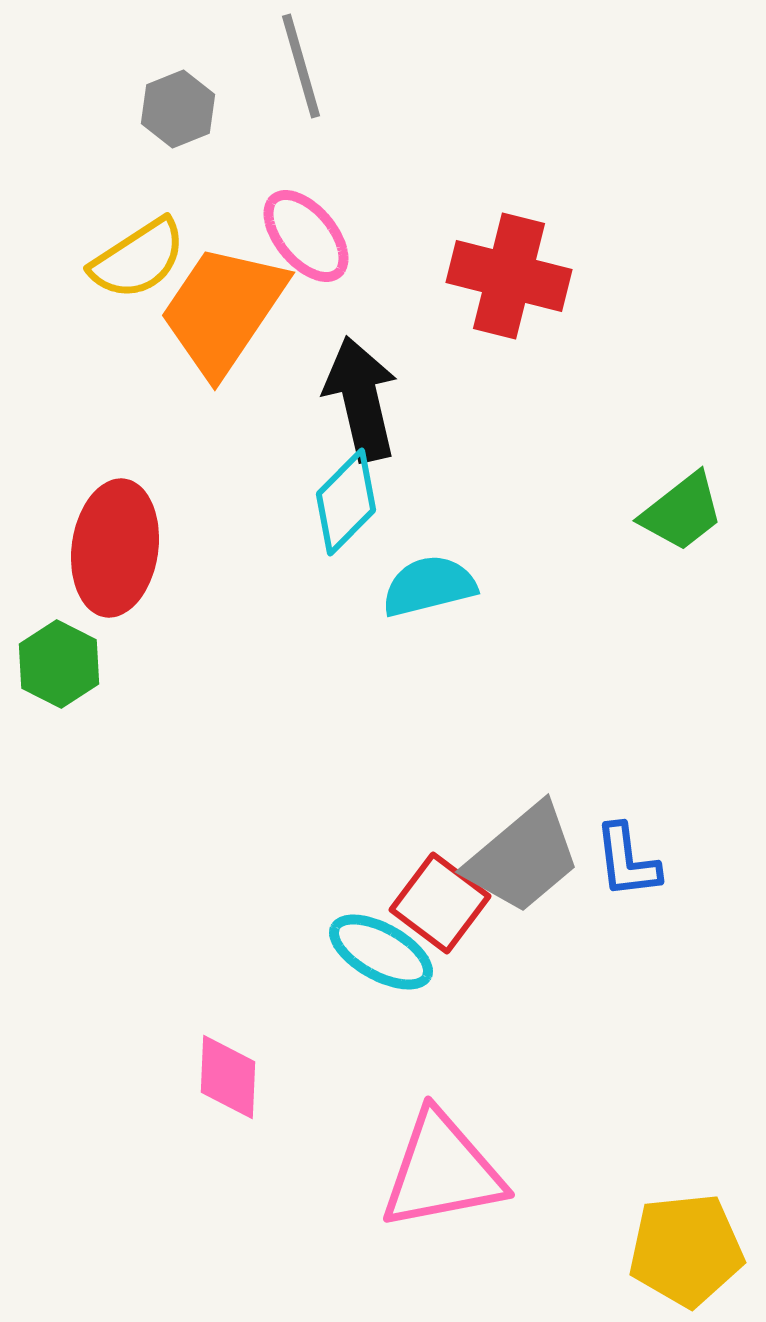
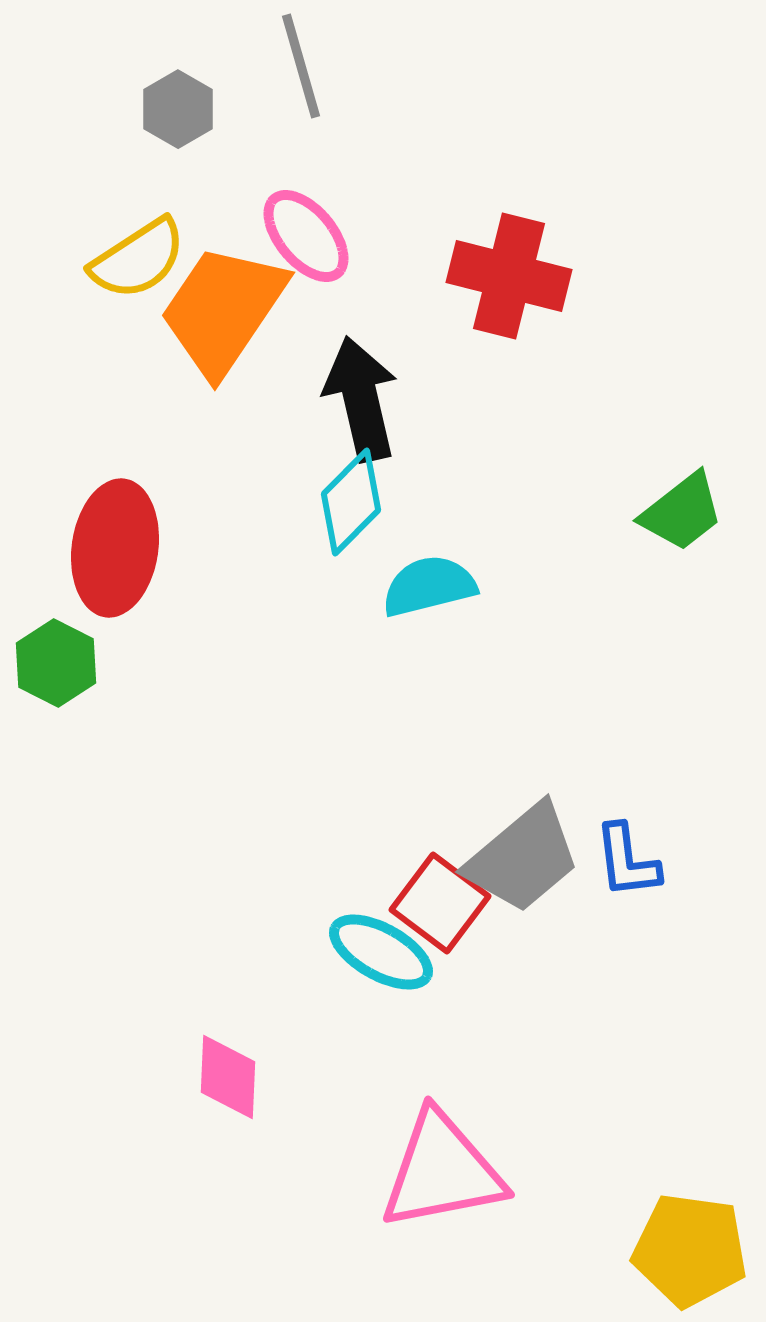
gray hexagon: rotated 8 degrees counterclockwise
cyan diamond: moved 5 px right
green hexagon: moved 3 px left, 1 px up
yellow pentagon: moved 4 px right; rotated 14 degrees clockwise
